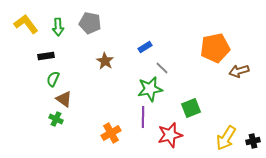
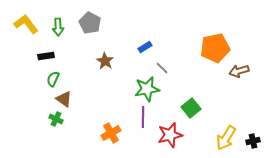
gray pentagon: rotated 15 degrees clockwise
green star: moved 3 px left
green square: rotated 18 degrees counterclockwise
